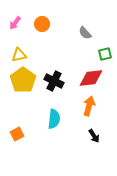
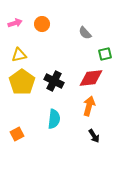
pink arrow: rotated 144 degrees counterclockwise
yellow pentagon: moved 1 px left, 2 px down
